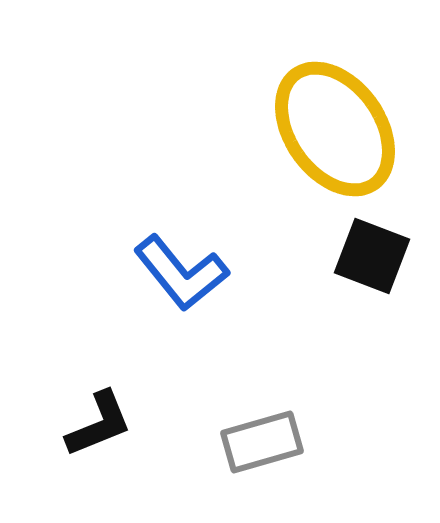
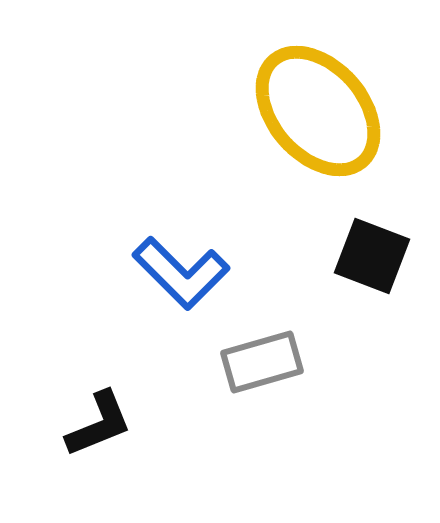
yellow ellipse: moved 17 px left, 18 px up; rotated 6 degrees counterclockwise
blue L-shape: rotated 6 degrees counterclockwise
gray rectangle: moved 80 px up
